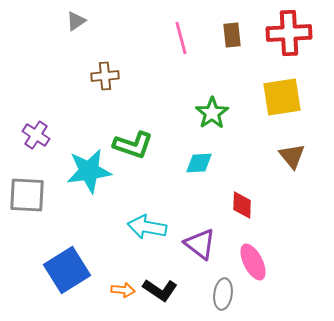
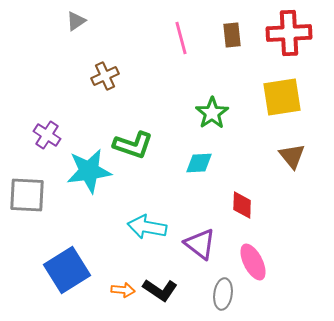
brown cross: rotated 20 degrees counterclockwise
purple cross: moved 11 px right
